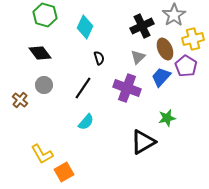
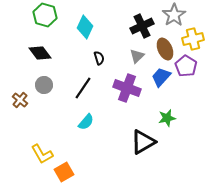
gray triangle: moved 1 px left, 1 px up
